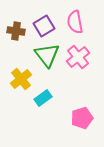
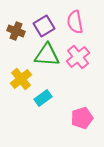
brown cross: rotated 12 degrees clockwise
green triangle: rotated 48 degrees counterclockwise
